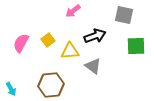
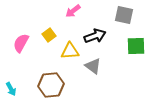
yellow square: moved 1 px right, 5 px up
